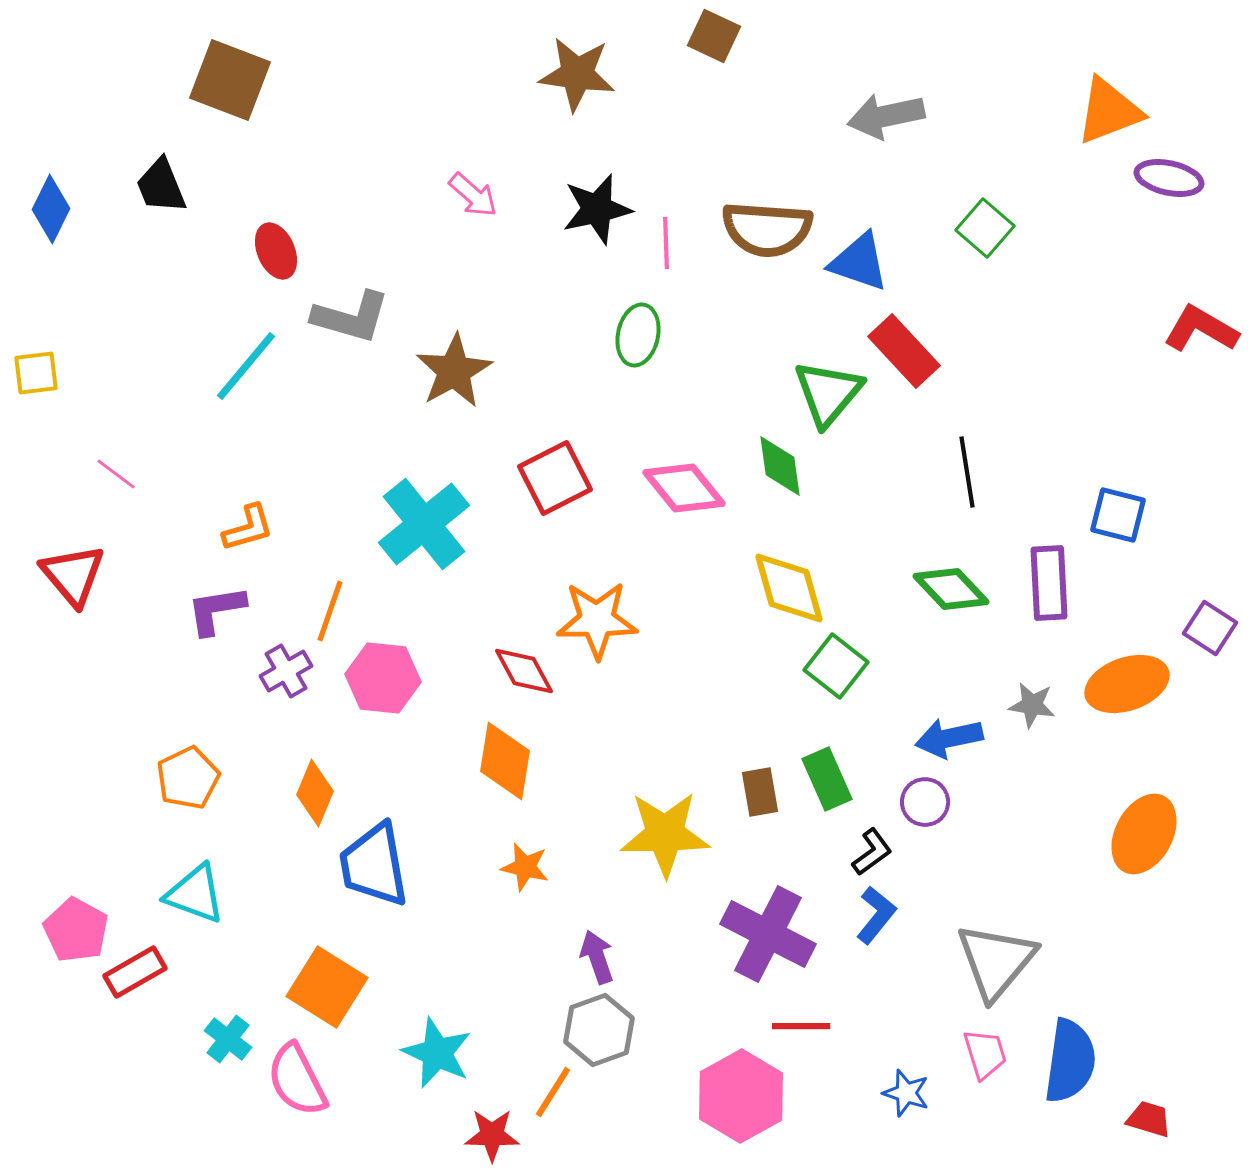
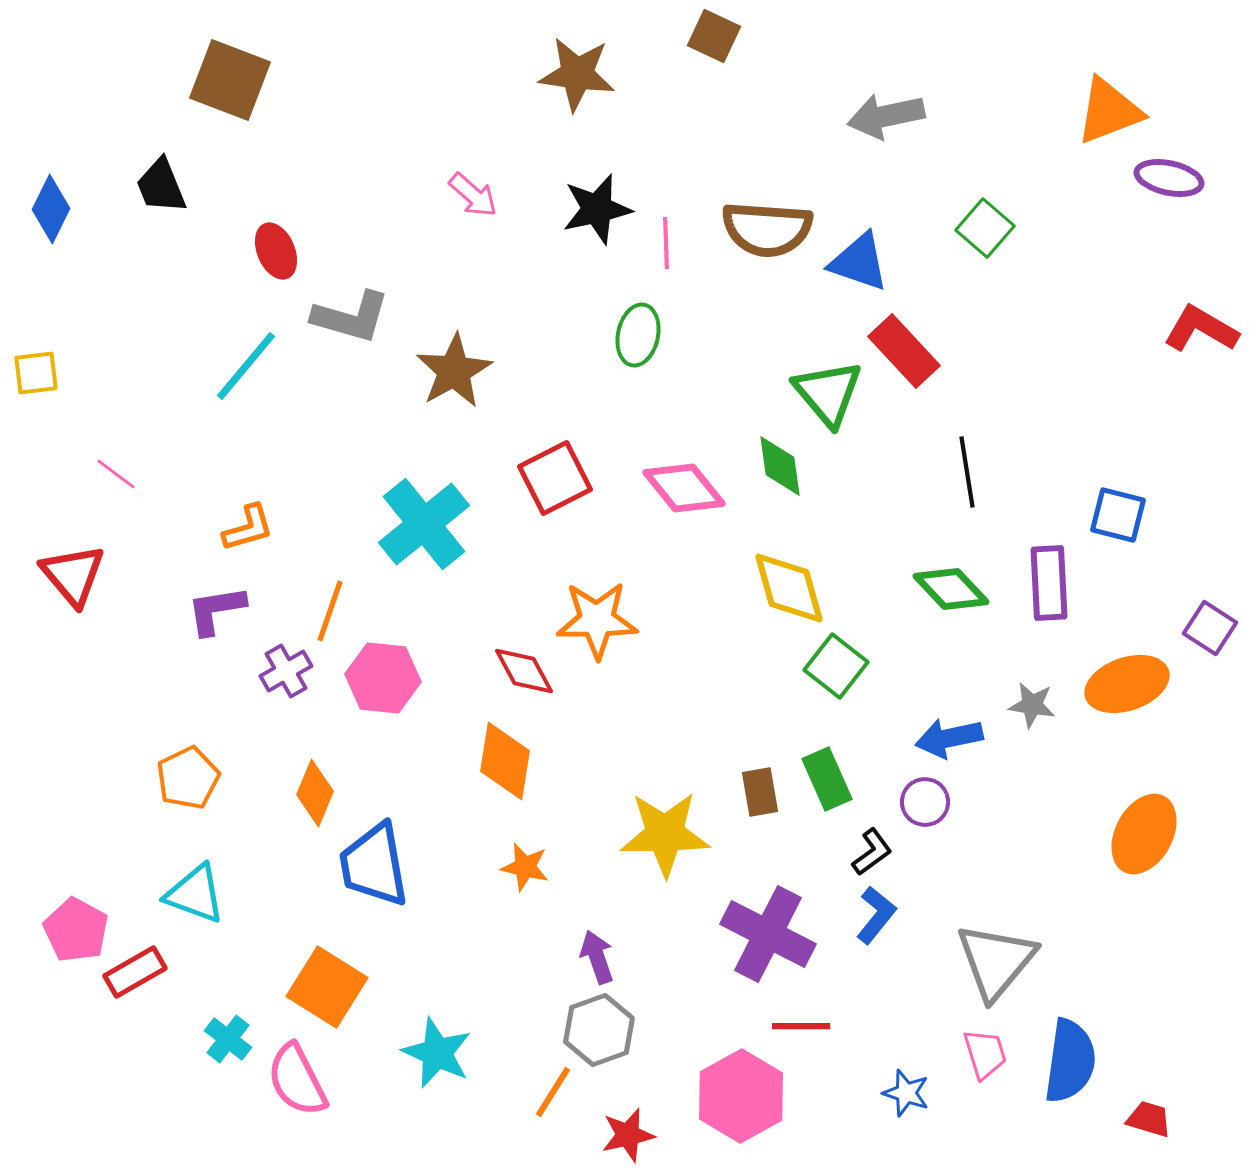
green triangle at (828, 393): rotated 20 degrees counterclockwise
red star at (492, 1135): moved 136 px right; rotated 14 degrees counterclockwise
